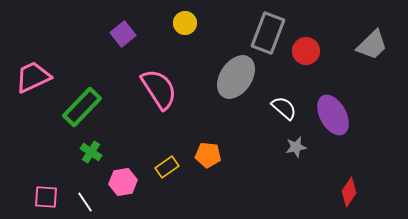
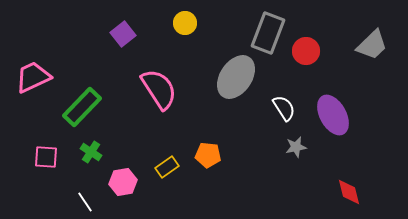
white semicircle: rotated 16 degrees clockwise
red diamond: rotated 48 degrees counterclockwise
pink square: moved 40 px up
